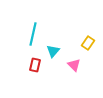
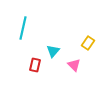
cyan line: moved 10 px left, 6 px up
